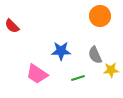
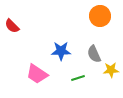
gray semicircle: moved 1 px left, 1 px up
